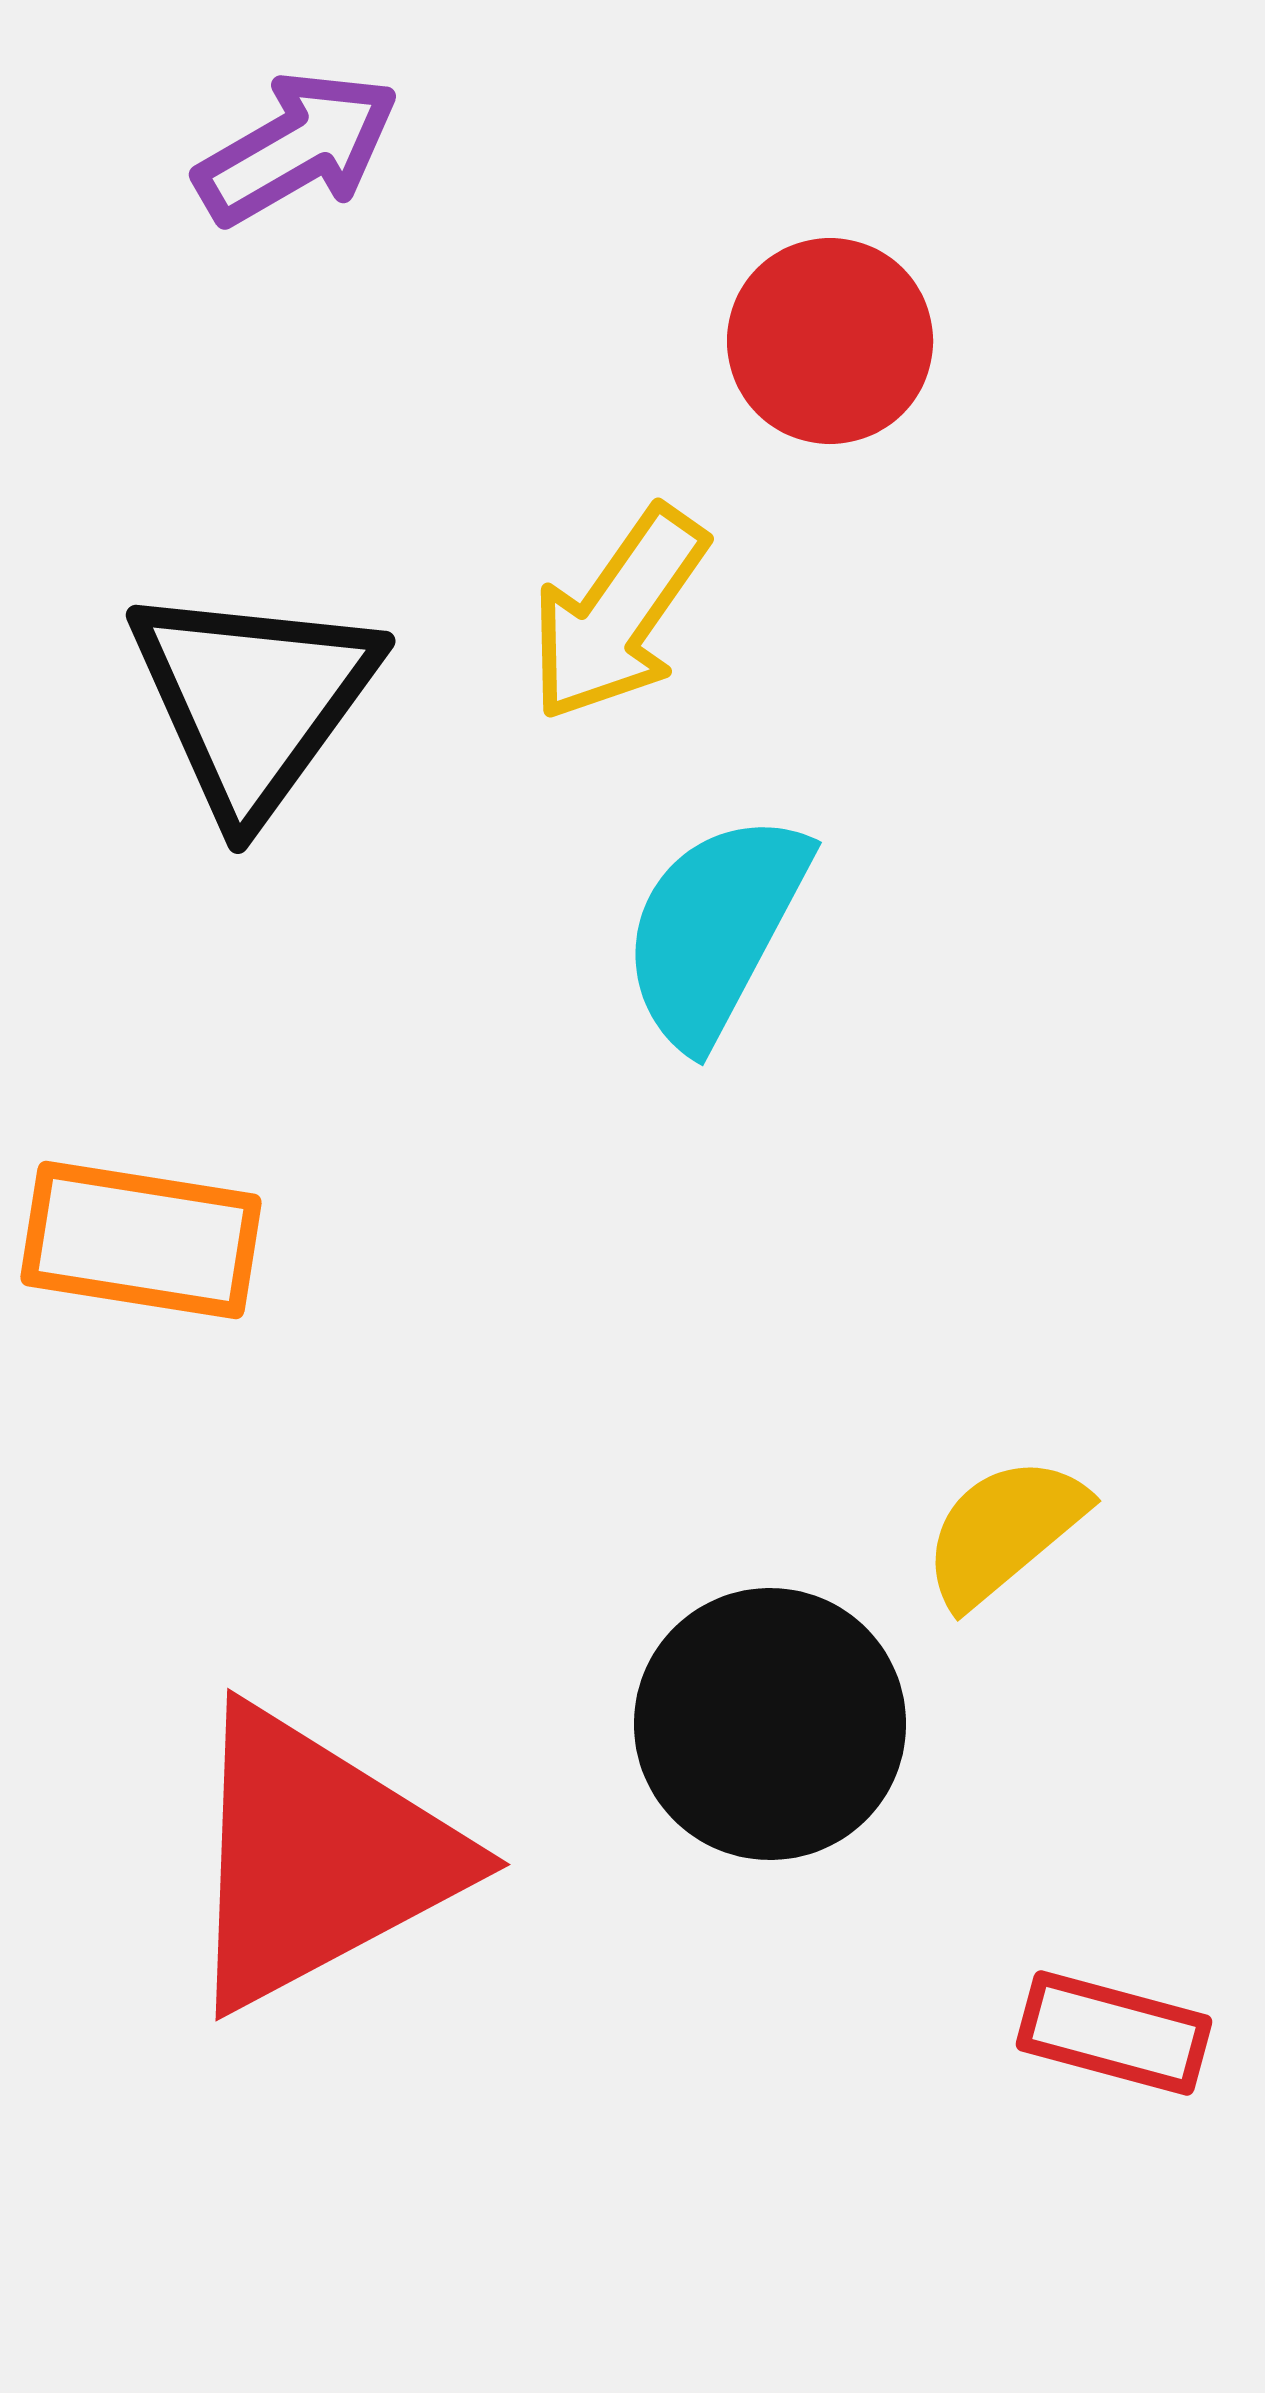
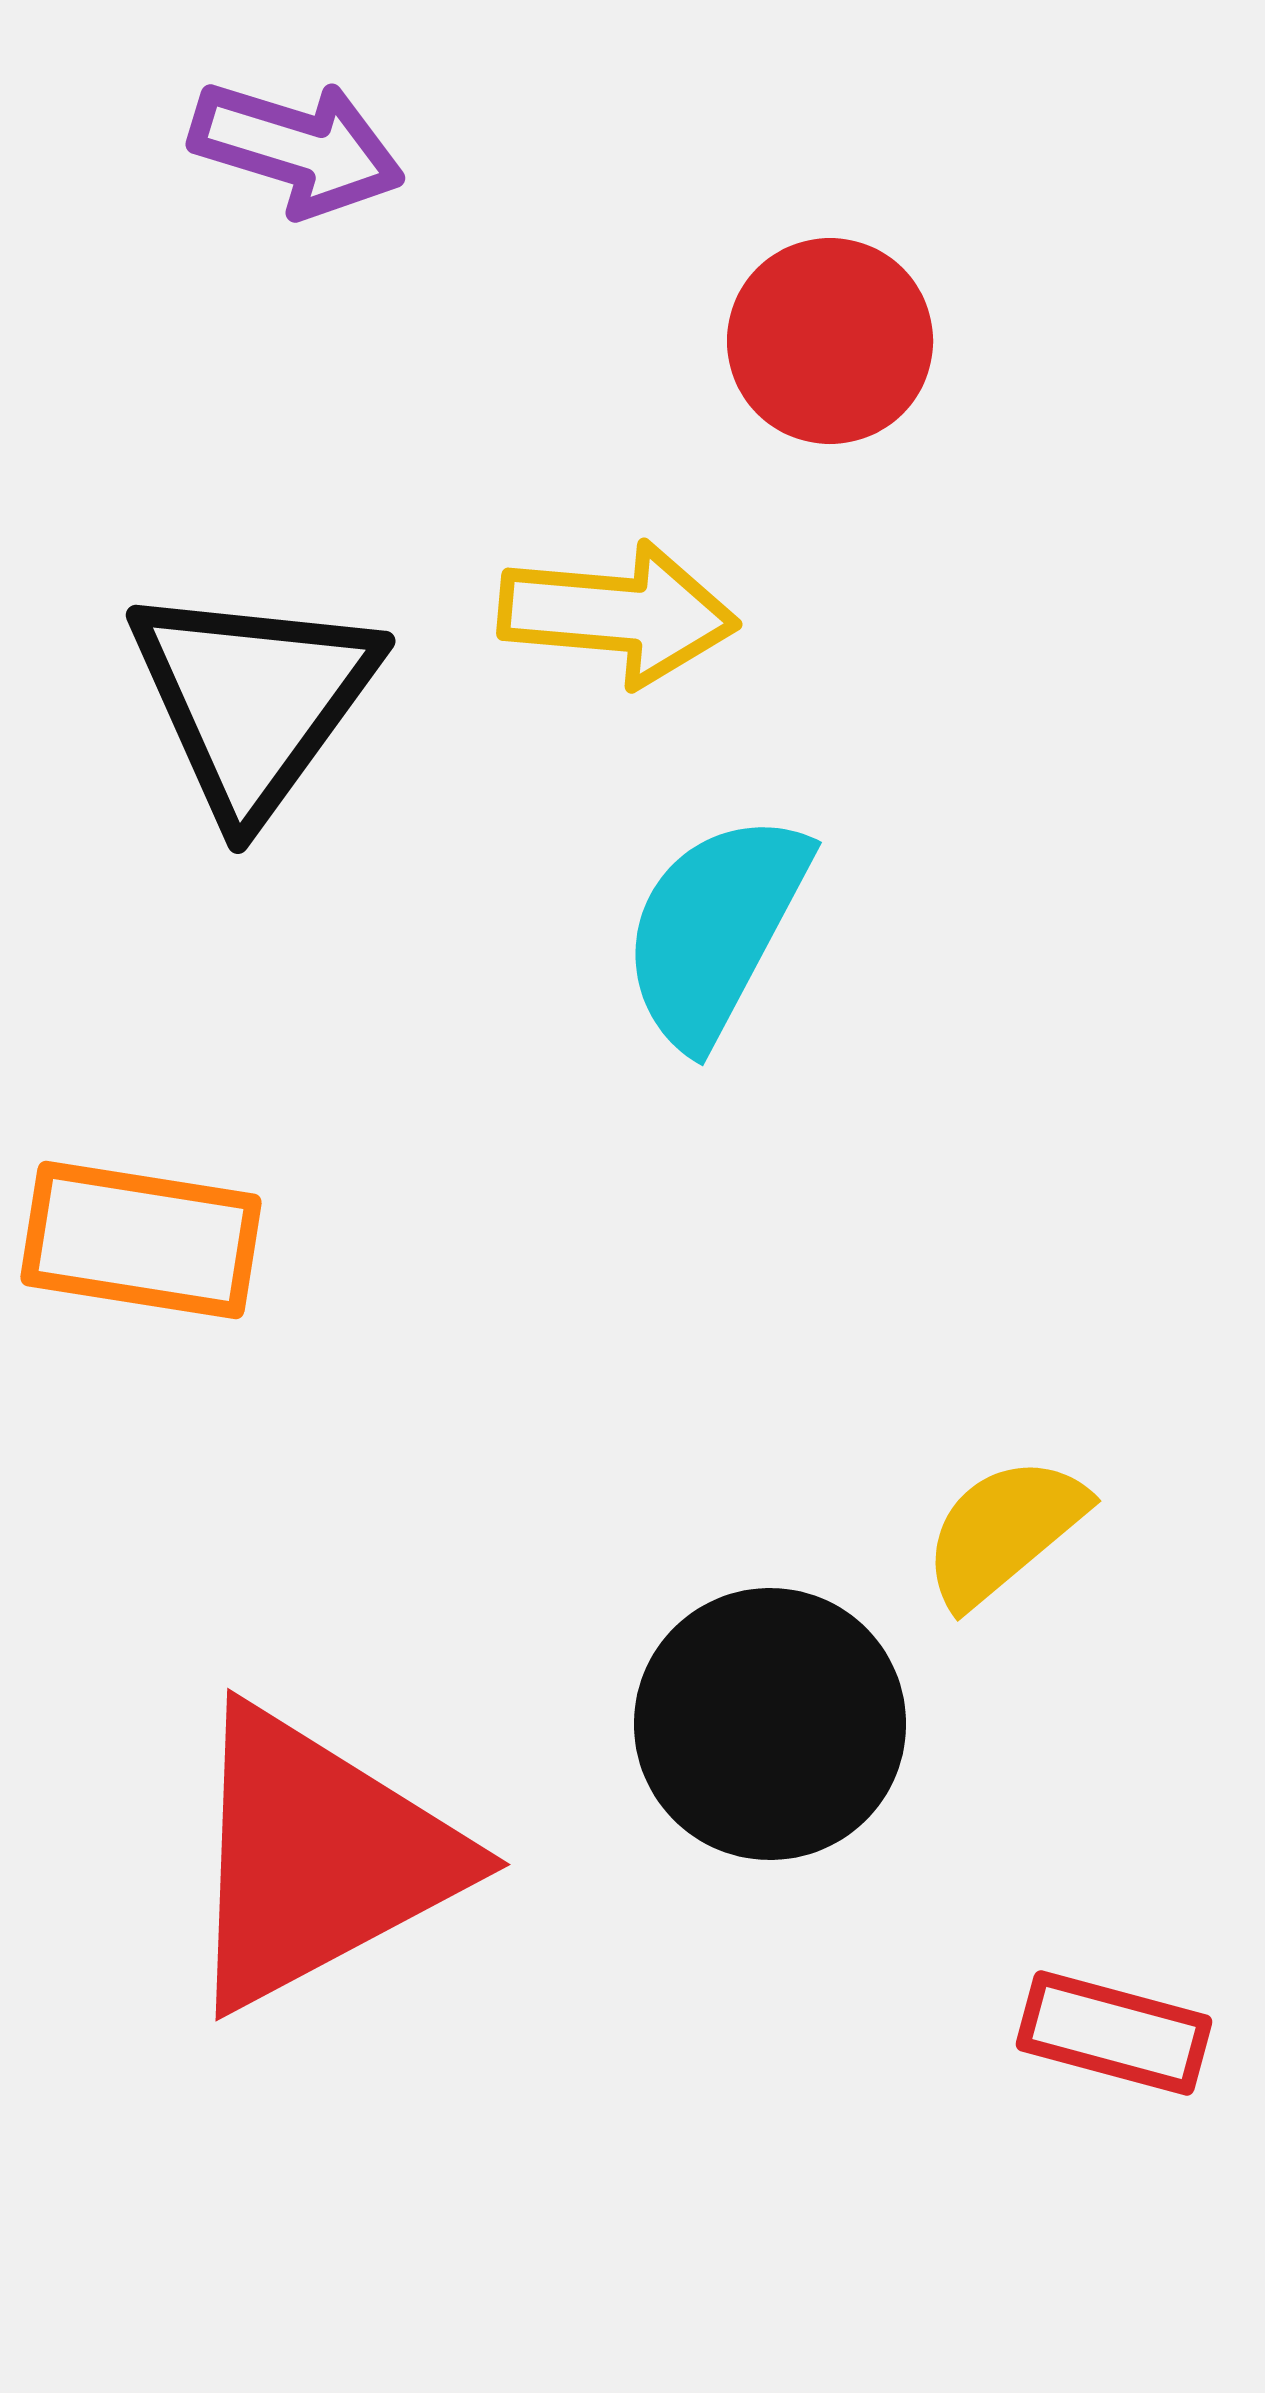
purple arrow: rotated 47 degrees clockwise
yellow arrow: rotated 120 degrees counterclockwise
